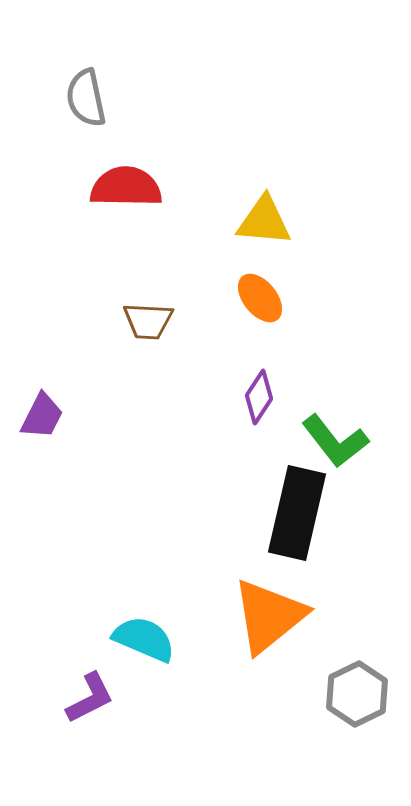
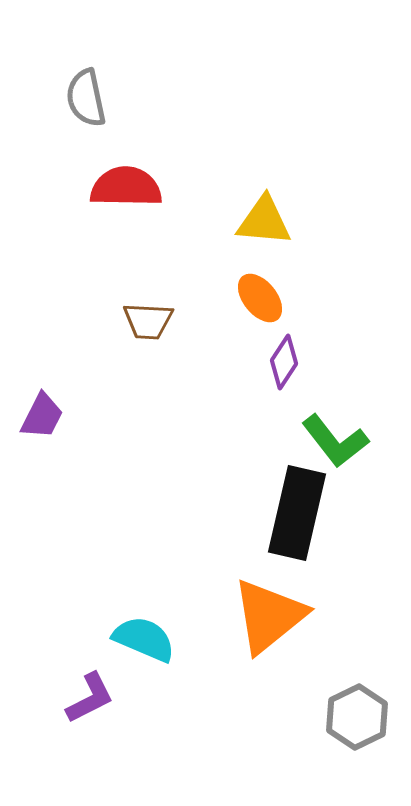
purple diamond: moved 25 px right, 35 px up
gray hexagon: moved 23 px down
